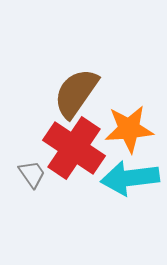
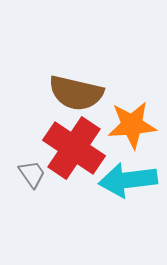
brown semicircle: rotated 112 degrees counterclockwise
orange star: moved 3 px right, 4 px up
cyan arrow: moved 2 px left, 2 px down
